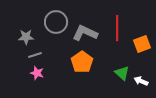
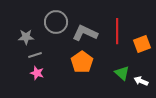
red line: moved 3 px down
